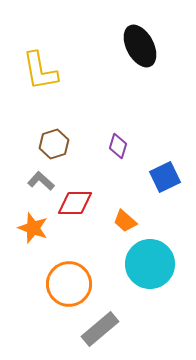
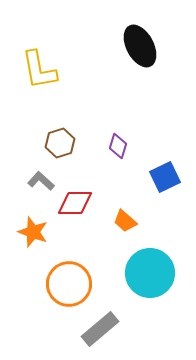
yellow L-shape: moved 1 px left, 1 px up
brown hexagon: moved 6 px right, 1 px up
orange star: moved 4 px down
cyan circle: moved 9 px down
